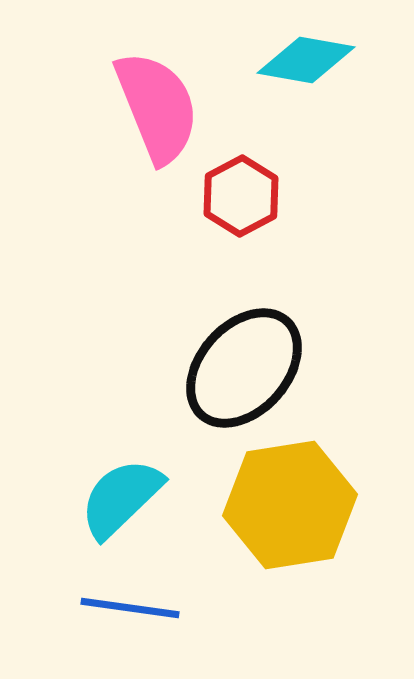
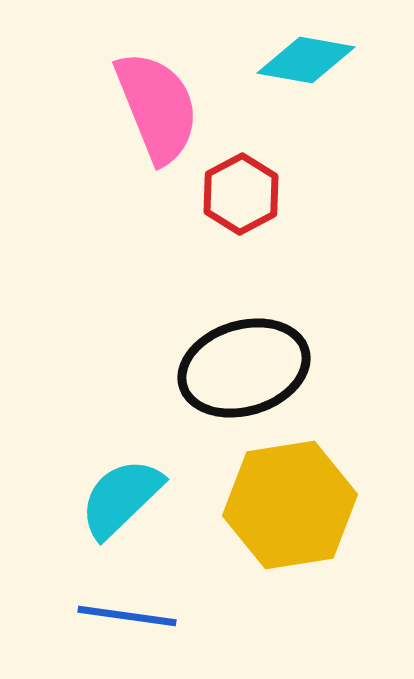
red hexagon: moved 2 px up
black ellipse: rotated 31 degrees clockwise
blue line: moved 3 px left, 8 px down
